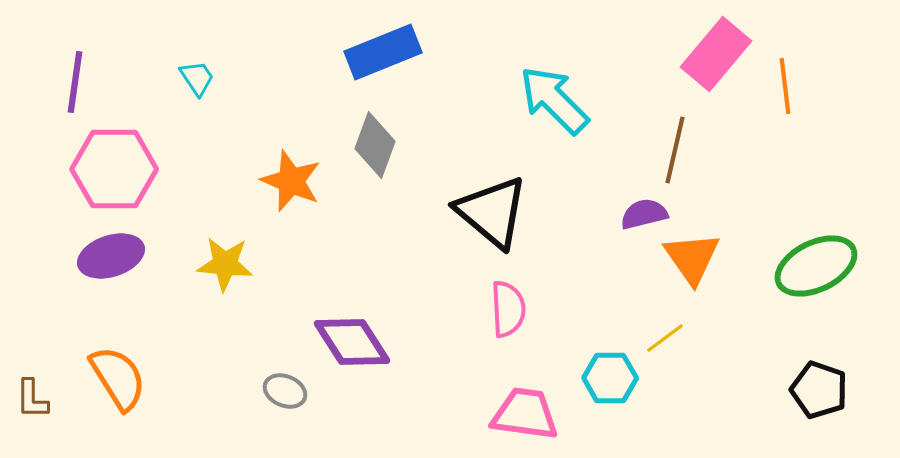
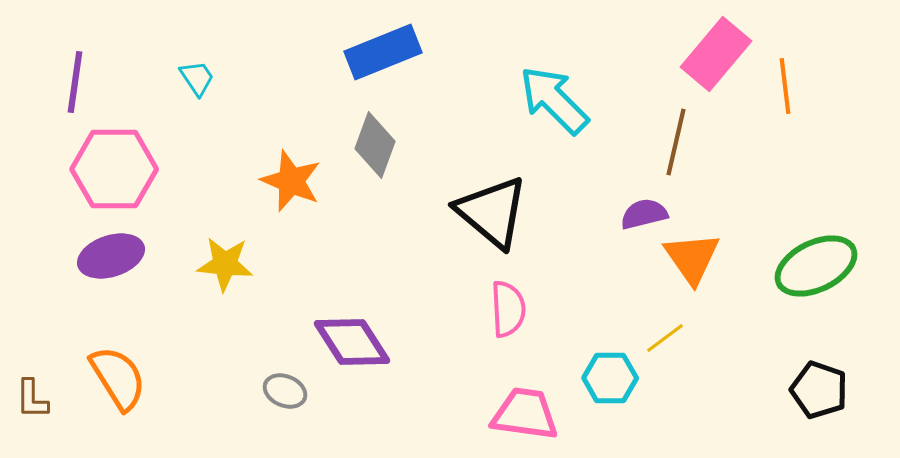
brown line: moved 1 px right, 8 px up
